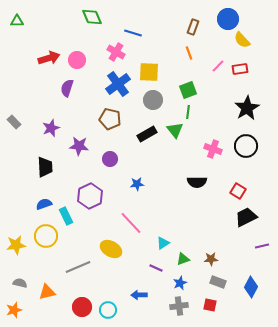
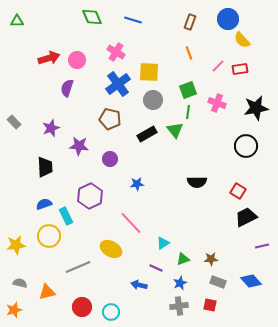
brown rectangle at (193, 27): moved 3 px left, 5 px up
blue line at (133, 33): moved 13 px up
black star at (247, 108): moved 9 px right; rotated 20 degrees clockwise
pink cross at (213, 149): moved 4 px right, 46 px up
yellow circle at (46, 236): moved 3 px right
blue diamond at (251, 287): moved 6 px up; rotated 70 degrees counterclockwise
blue arrow at (139, 295): moved 10 px up; rotated 14 degrees clockwise
cyan circle at (108, 310): moved 3 px right, 2 px down
